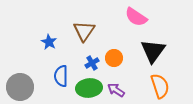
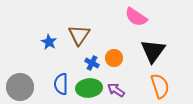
brown triangle: moved 5 px left, 4 px down
blue cross: rotated 32 degrees counterclockwise
blue semicircle: moved 8 px down
